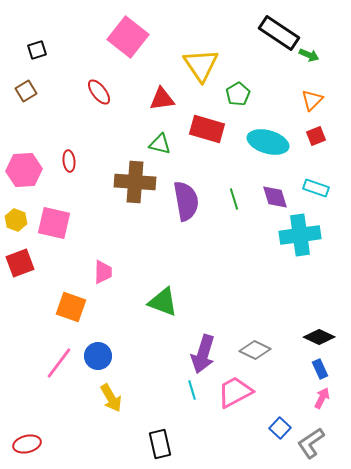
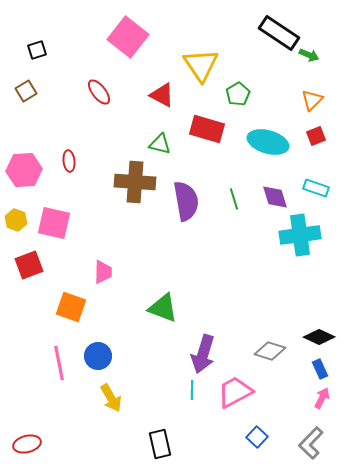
red triangle at (162, 99): moved 4 px up; rotated 36 degrees clockwise
red square at (20, 263): moved 9 px right, 2 px down
green triangle at (163, 302): moved 6 px down
gray diamond at (255, 350): moved 15 px right, 1 px down; rotated 8 degrees counterclockwise
pink line at (59, 363): rotated 48 degrees counterclockwise
cyan line at (192, 390): rotated 18 degrees clockwise
blue square at (280, 428): moved 23 px left, 9 px down
gray L-shape at (311, 443): rotated 12 degrees counterclockwise
